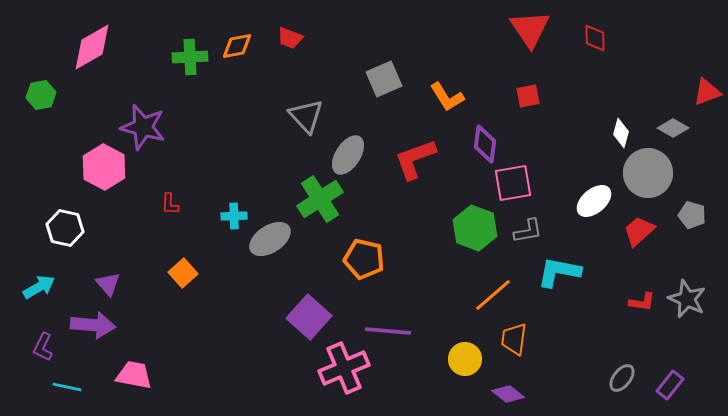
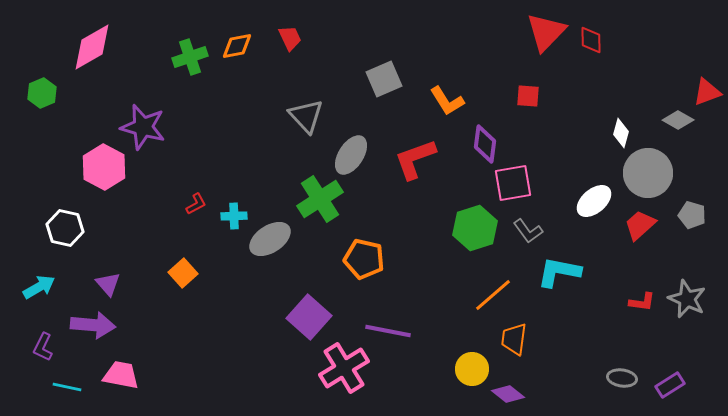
red triangle at (530, 29): moved 16 px right, 3 px down; rotated 18 degrees clockwise
red trapezoid at (290, 38): rotated 136 degrees counterclockwise
red diamond at (595, 38): moved 4 px left, 2 px down
green cross at (190, 57): rotated 16 degrees counterclockwise
green hexagon at (41, 95): moved 1 px right, 2 px up; rotated 12 degrees counterclockwise
red square at (528, 96): rotated 15 degrees clockwise
orange L-shape at (447, 97): moved 4 px down
gray diamond at (673, 128): moved 5 px right, 8 px up
gray ellipse at (348, 155): moved 3 px right
red L-shape at (170, 204): moved 26 px right; rotated 120 degrees counterclockwise
green hexagon at (475, 228): rotated 21 degrees clockwise
gray L-shape at (528, 231): rotated 64 degrees clockwise
red trapezoid at (639, 231): moved 1 px right, 6 px up
purple line at (388, 331): rotated 6 degrees clockwise
yellow circle at (465, 359): moved 7 px right, 10 px down
pink cross at (344, 368): rotated 9 degrees counterclockwise
pink trapezoid at (134, 375): moved 13 px left
gray ellipse at (622, 378): rotated 60 degrees clockwise
purple rectangle at (670, 385): rotated 20 degrees clockwise
